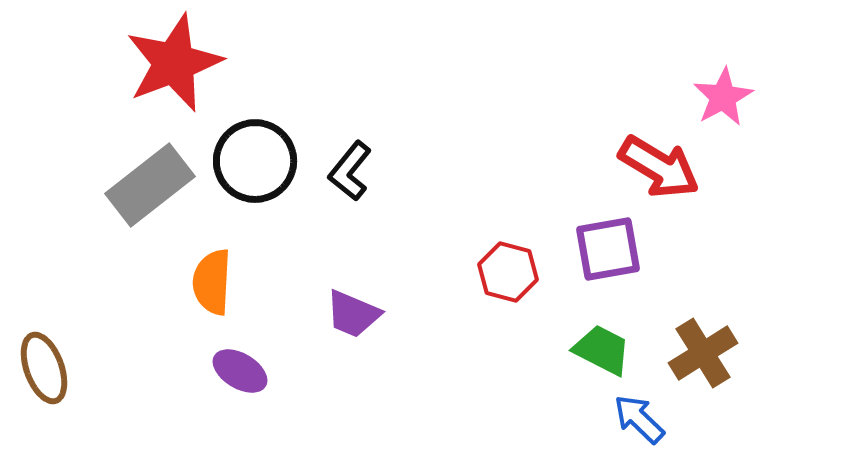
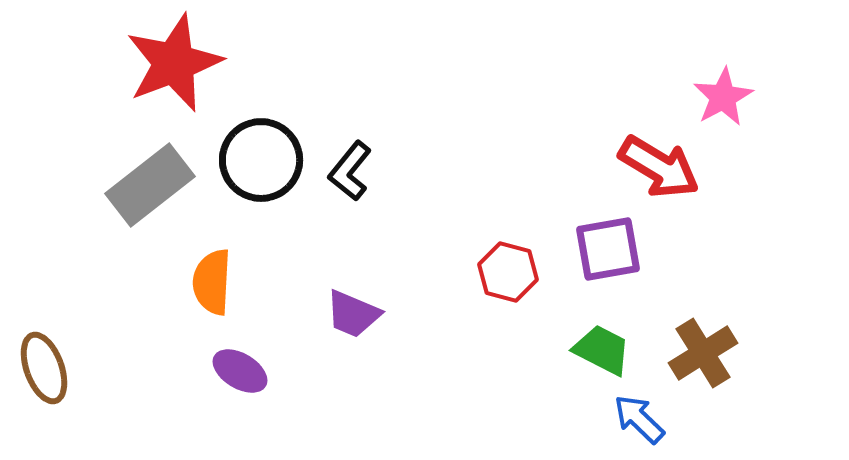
black circle: moved 6 px right, 1 px up
